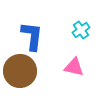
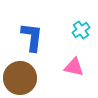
blue L-shape: moved 1 px down
brown circle: moved 7 px down
